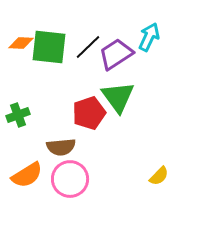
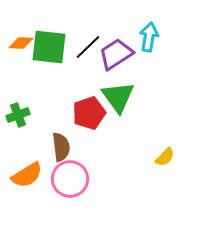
cyan arrow: rotated 16 degrees counterclockwise
brown semicircle: rotated 92 degrees counterclockwise
yellow semicircle: moved 6 px right, 19 px up
